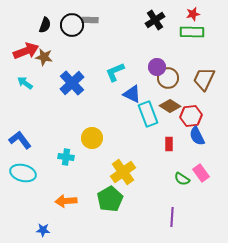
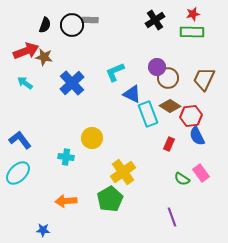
red rectangle: rotated 24 degrees clockwise
cyan ellipse: moved 5 px left; rotated 60 degrees counterclockwise
purple line: rotated 24 degrees counterclockwise
